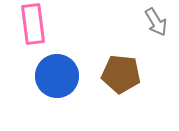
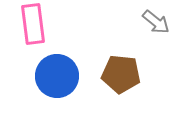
gray arrow: rotated 20 degrees counterclockwise
